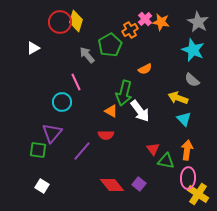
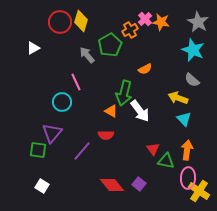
yellow diamond: moved 5 px right
yellow cross: moved 1 px right, 3 px up
